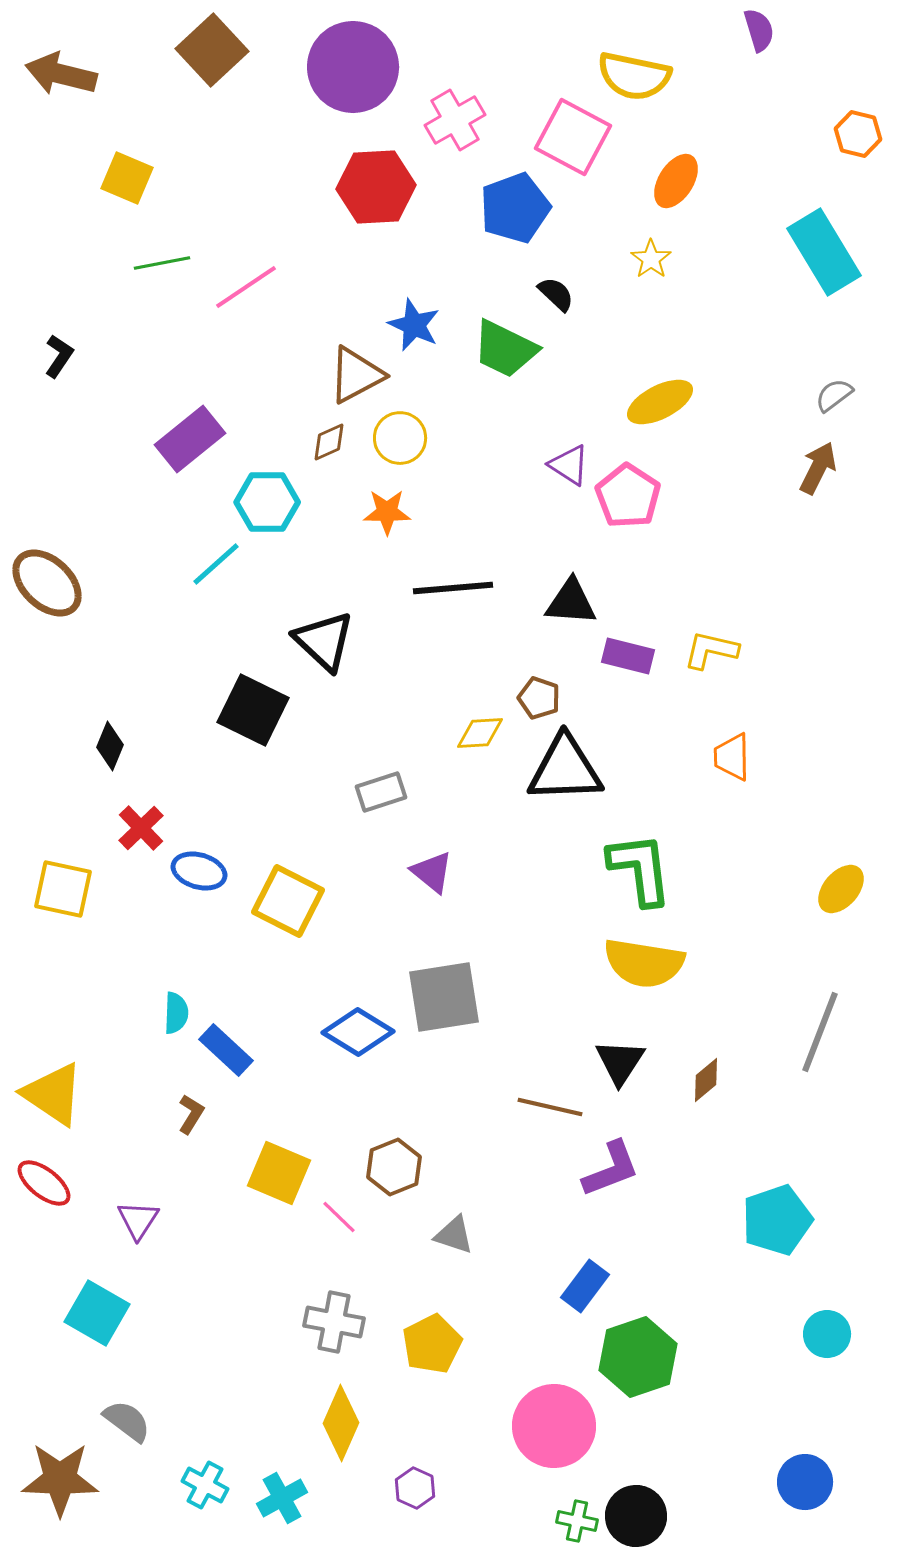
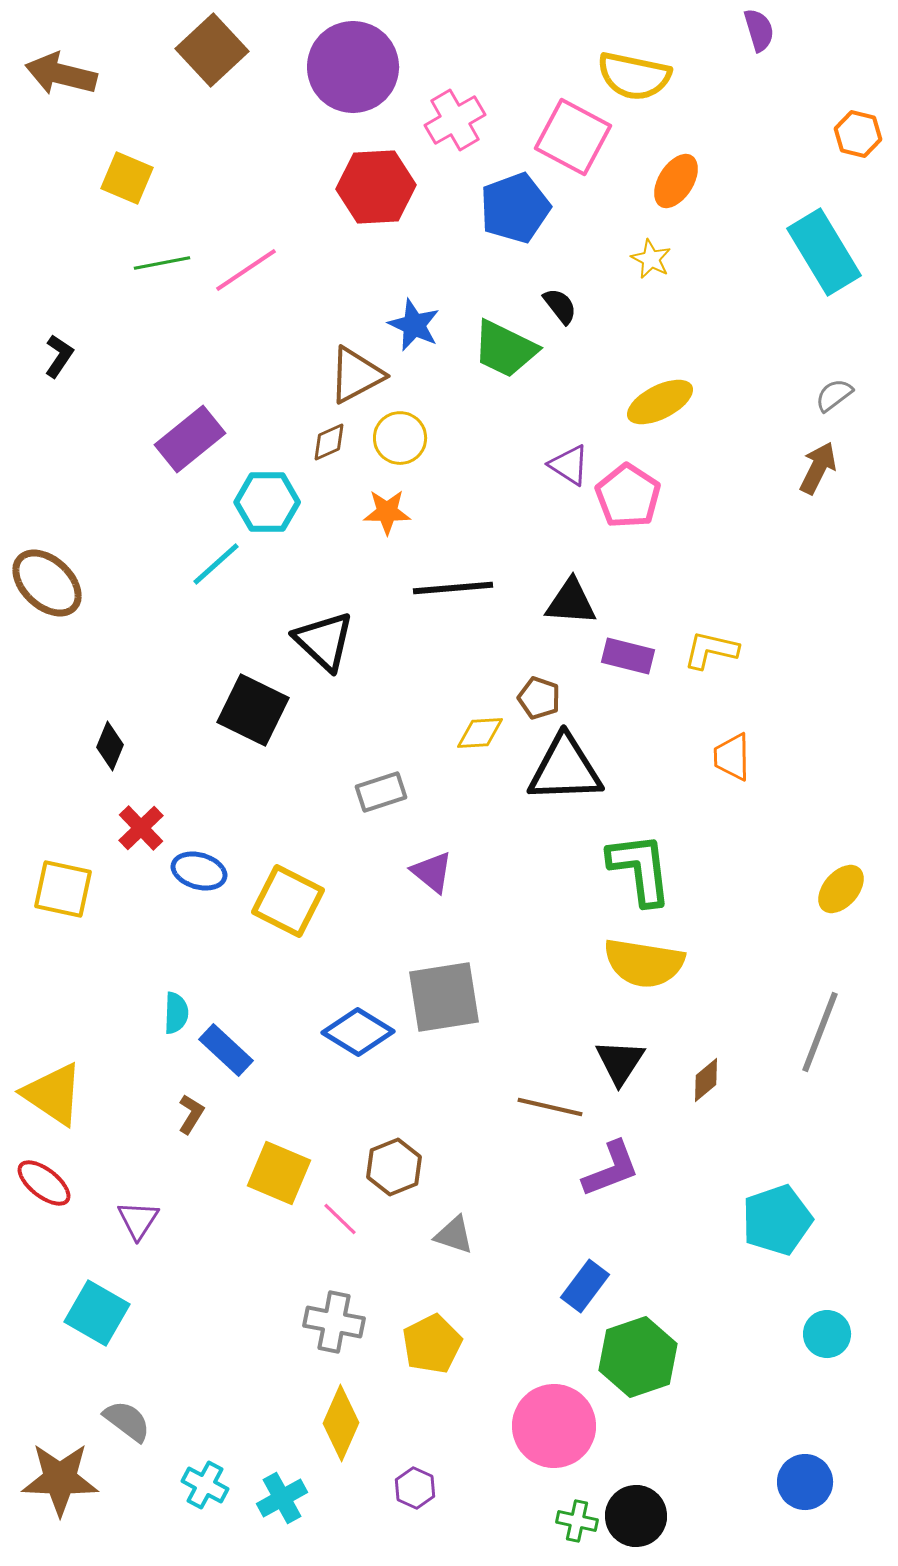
yellow star at (651, 259): rotated 9 degrees counterclockwise
pink line at (246, 287): moved 17 px up
black semicircle at (556, 294): moved 4 px right, 12 px down; rotated 9 degrees clockwise
pink line at (339, 1217): moved 1 px right, 2 px down
